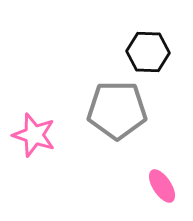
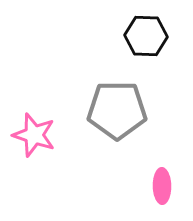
black hexagon: moved 2 px left, 16 px up
pink ellipse: rotated 32 degrees clockwise
